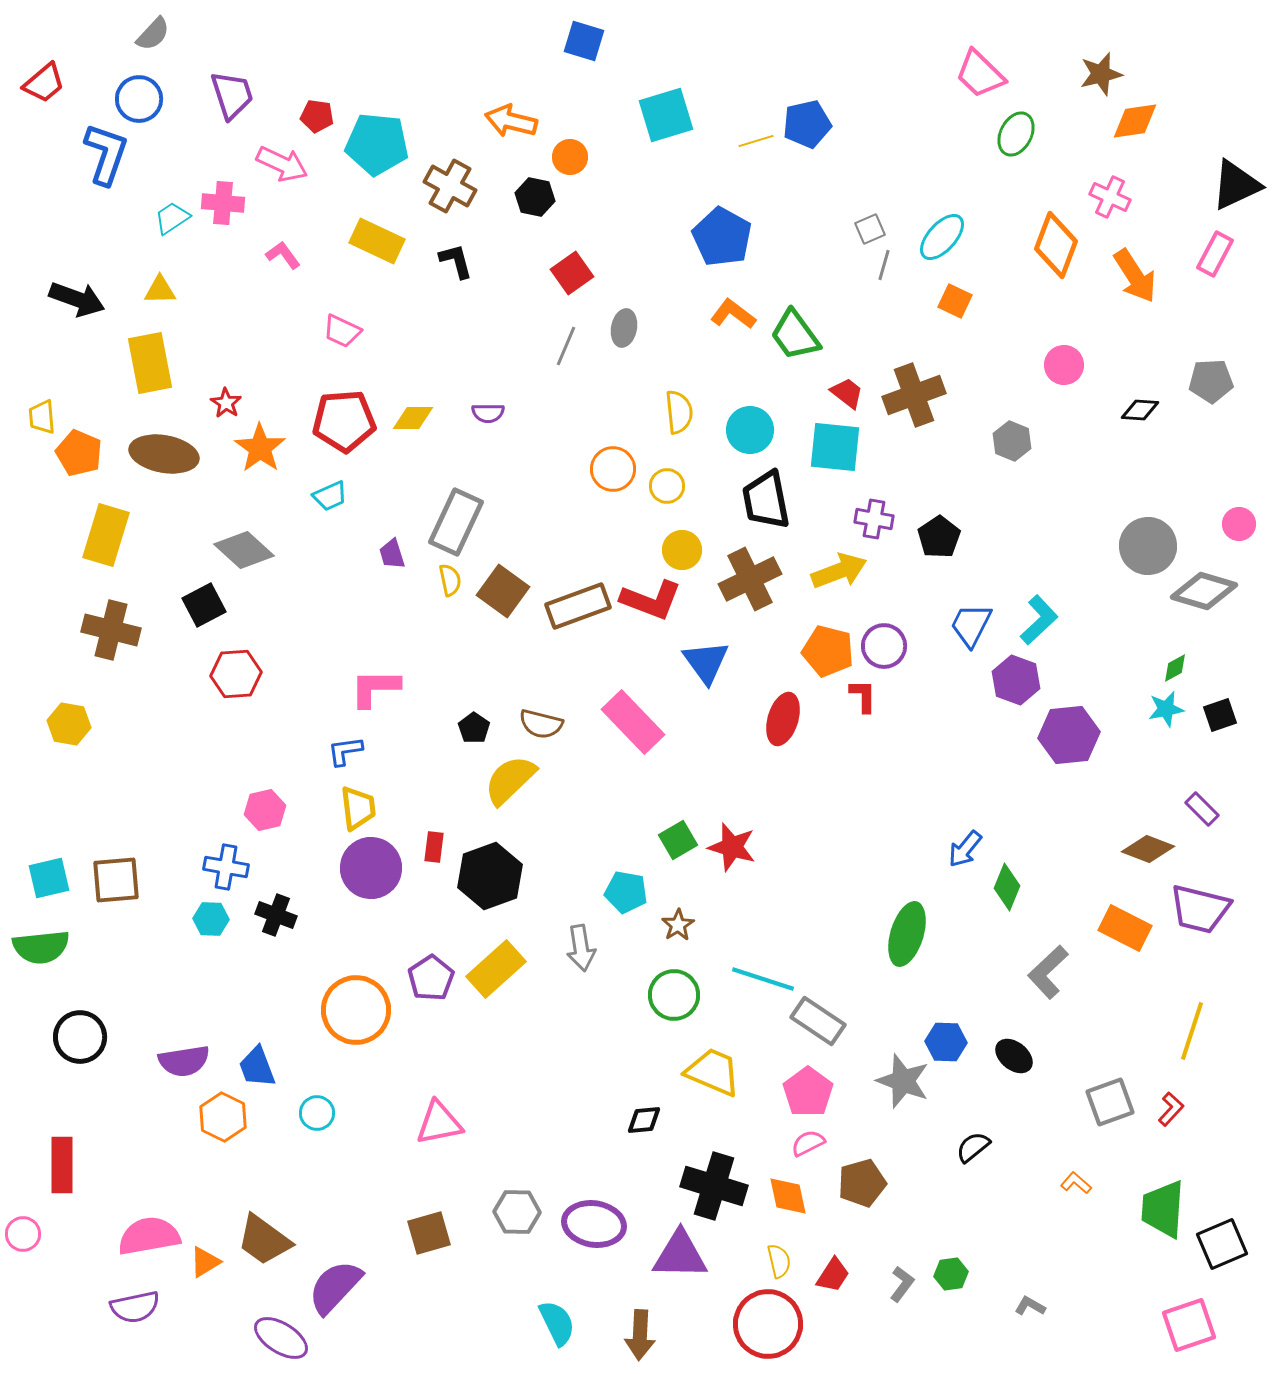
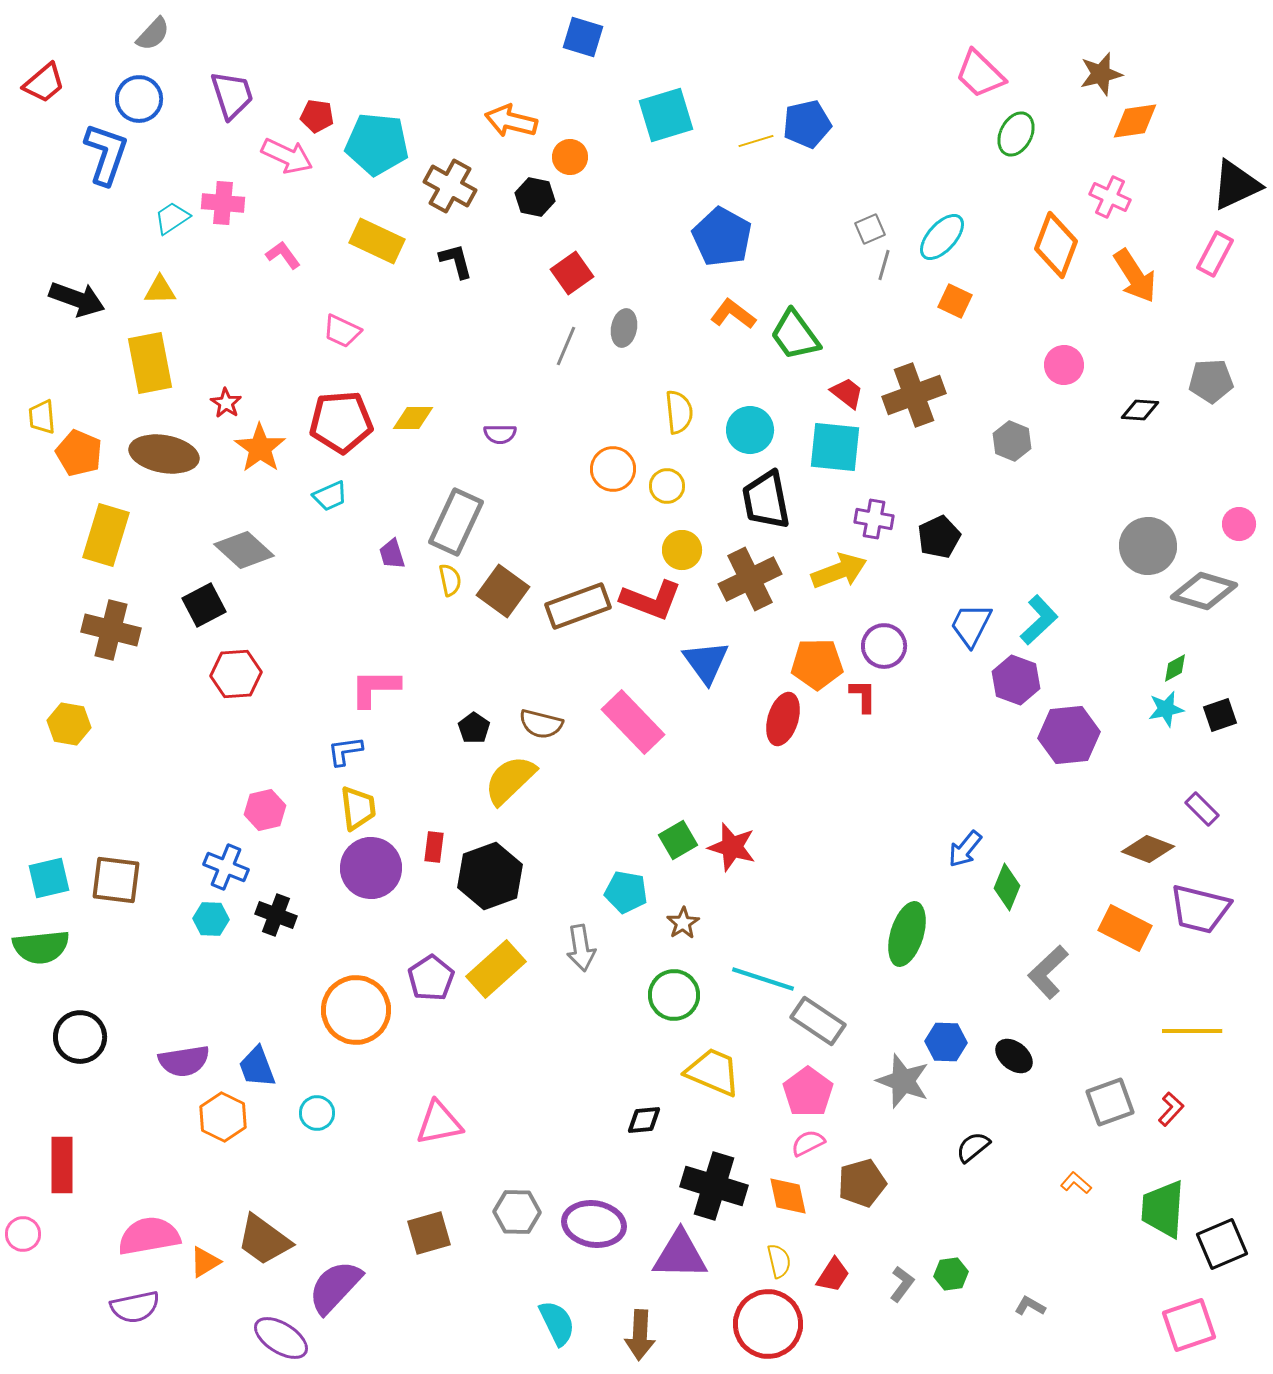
blue square at (584, 41): moved 1 px left, 4 px up
pink arrow at (282, 164): moved 5 px right, 8 px up
purple semicircle at (488, 413): moved 12 px right, 21 px down
red pentagon at (344, 421): moved 3 px left, 1 px down
black pentagon at (939, 537): rotated 9 degrees clockwise
orange pentagon at (828, 651): moved 11 px left, 13 px down; rotated 15 degrees counterclockwise
blue cross at (226, 867): rotated 12 degrees clockwise
brown square at (116, 880): rotated 12 degrees clockwise
brown star at (678, 925): moved 5 px right, 2 px up
yellow line at (1192, 1031): rotated 72 degrees clockwise
